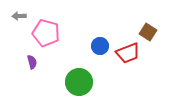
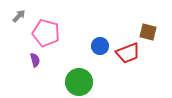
gray arrow: rotated 136 degrees clockwise
brown square: rotated 18 degrees counterclockwise
purple semicircle: moved 3 px right, 2 px up
